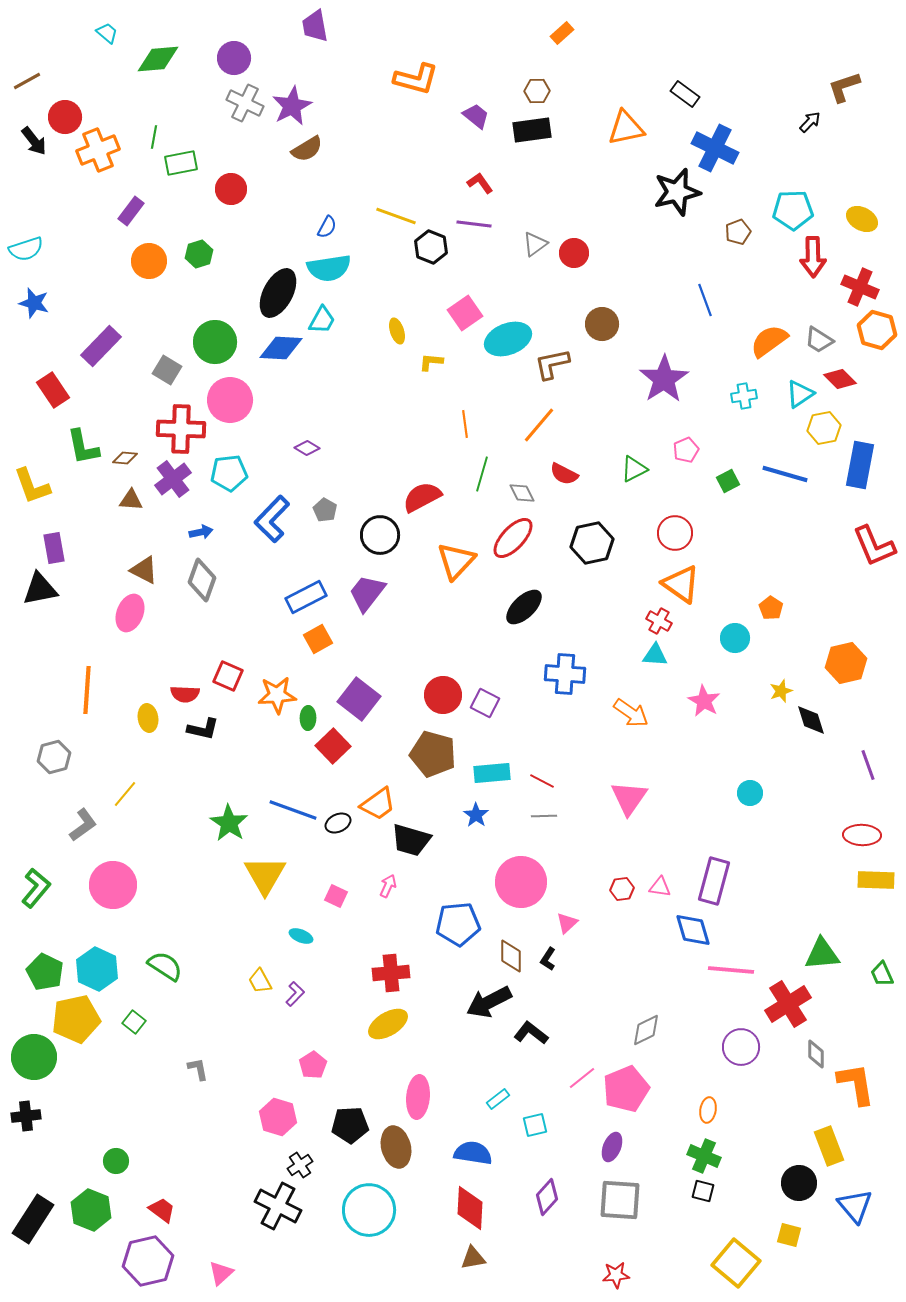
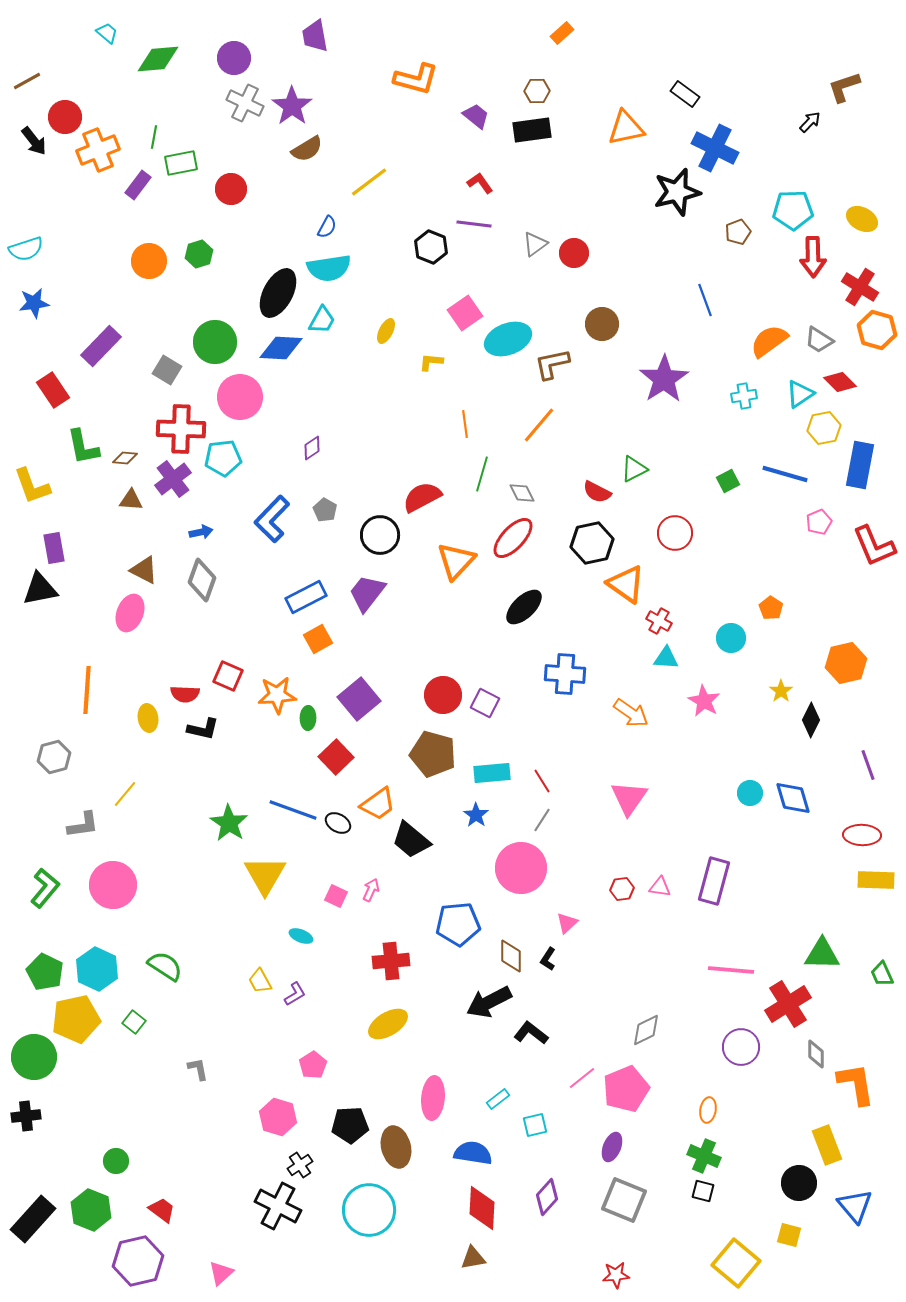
purple trapezoid at (315, 26): moved 10 px down
purple star at (292, 106): rotated 9 degrees counterclockwise
purple rectangle at (131, 211): moved 7 px right, 26 px up
yellow line at (396, 216): moved 27 px left, 34 px up; rotated 57 degrees counterclockwise
red cross at (860, 287): rotated 9 degrees clockwise
blue star at (34, 303): rotated 24 degrees counterclockwise
yellow ellipse at (397, 331): moved 11 px left; rotated 45 degrees clockwise
red diamond at (840, 379): moved 3 px down
pink circle at (230, 400): moved 10 px right, 3 px up
purple diamond at (307, 448): moved 5 px right; rotated 65 degrees counterclockwise
pink pentagon at (686, 450): moved 133 px right, 72 px down
cyan pentagon at (229, 473): moved 6 px left, 15 px up
red semicircle at (564, 474): moved 33 px right, 18 px down
orange triangle at (681, 584): moved 55 px left
cyan circle at (735, 638): moved 4 px left
cyan triangle at (655, 655): moved 11 px right, 3 px down
yellow star at (781, 691): rotated 15 degrees counterclockwise
purple square at (359, 699): rotated 12 degrees clockwise
black diamond at (811, 720): rotated 44 degrees clockwise
red square at (333, 746): moved 3 px right, 11 px down
red line at (542, 781): rotated 30 degrees clockwise
gray line at (544, 816): moved 2 px left, 4 px down; rotated 55 degrees counterclockwise
black ellipse at (338, 823): rotated 55 degrees clockwise
gray L-shape at (83, 825): rotated 28 degrees clockwise
black trapezoid at (411, 840): rotated 24 degrees clockwise
pink circle at (521, 882): moved 14 px up
pink arrow at (388, 886): moved 17 px left, 4 px down
green L-shape at (36, 888): moved 9 px right
blue diamond at (693, 930): moved 100 px right, 132 px up
green triangle at (822, 954): rotated 6 degrees clockwise
red cross at (391, 973): moved 12 px up
purple L-shape at (295, 994): rotated 15 degrees clockwise
pink ellipse at (418, 1097): moved 15 px right, 1 px down
yellow rectangle at (829, 1146): moved 2 px left, 1 px up
gray square at (620, 1200): moved 4 px right; rotated 18 degrees clockwise
red diamond at (470, 1208): moved 12 px right
black rectangle at (33, 1219): rotated 9 degrees clockwise
purple hexagon at (148, 1261): moved 10 px left
